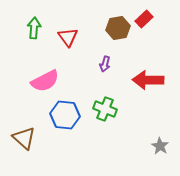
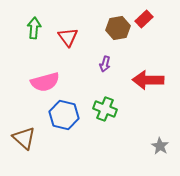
pink semicircle: moved 1 px down; rotated 12 degrees clockwise
blue hexagon: moved 1 px left; rotated 8 degrees clockwise
